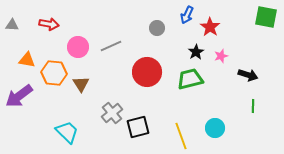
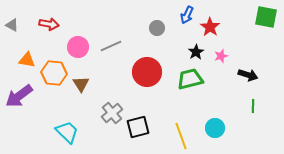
gray triangle: rotated 24 degrees clockwise
